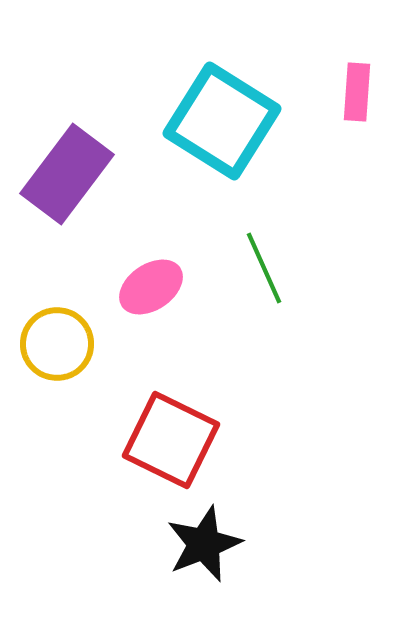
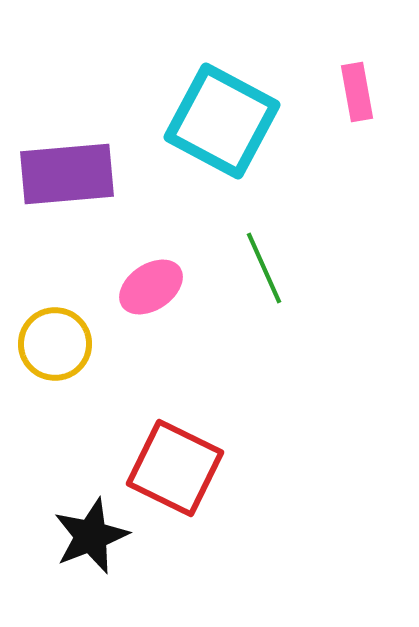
pink rectangle: rotated 14 degrees counterclockwise
cyan square: rotated 4 degrees counterclockwise
purple rectangle: rotated 48 degrees clockwise
yellow circle: moved 2 px left
red square: moved 4 px right, 28 px down
black star: moved 113 px left, 8 px up
